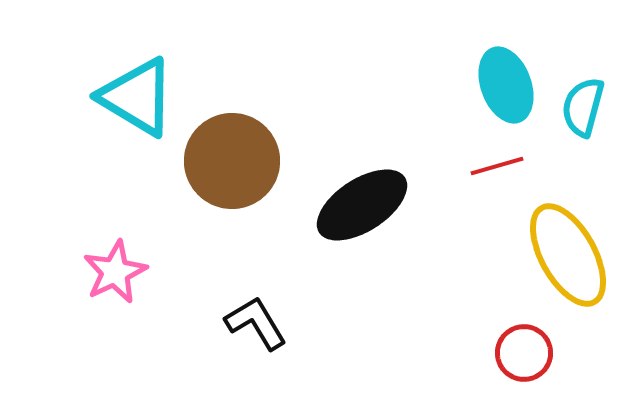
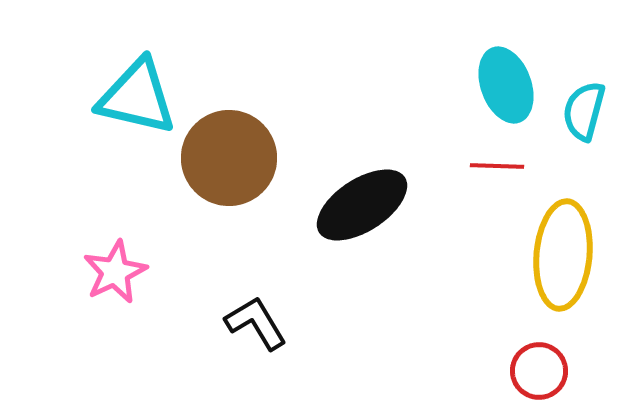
cyan triangle: rotated 18 degrees counterclockwise
cyan semicircle: moved 1 px right, 4 px down
brown circle: moved 3 px left, 3 px up
red line: rotated 18 degrees clockwise
yellow ellipse: moved 5 px left; rotated 34 degrees clockwise
red circle: moved 15 px right, 18 px down
